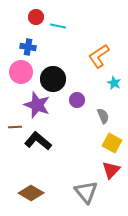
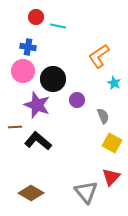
pink circle: moved 2 px right, 1 px up
red triangle: moved 7 px down
